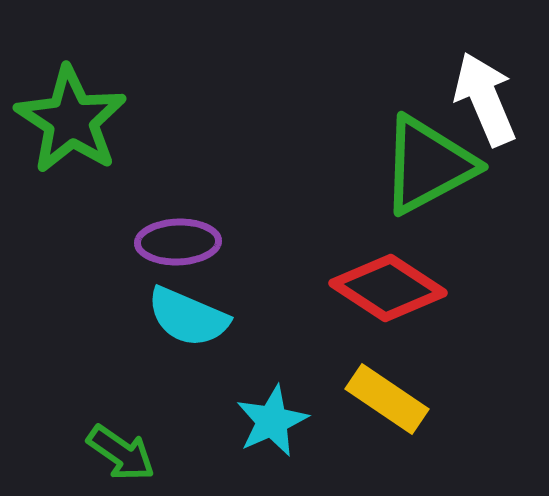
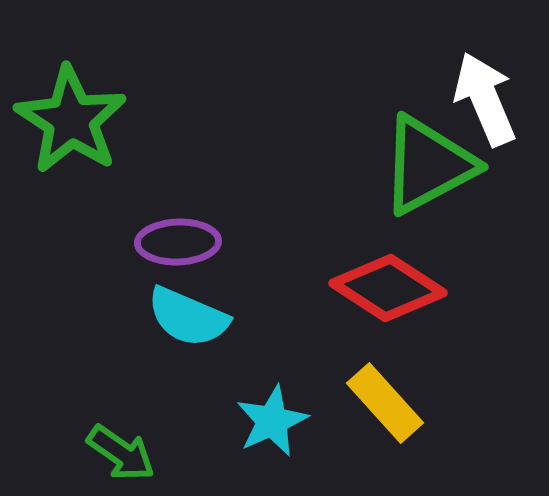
yellow rectangle: moved 2 px left, 4 px down; rotated 14 degrees clockwise
